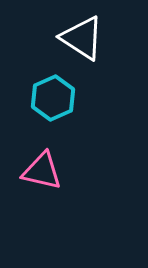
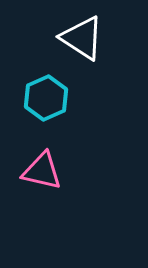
cyan hexagon: moved 7 px left
